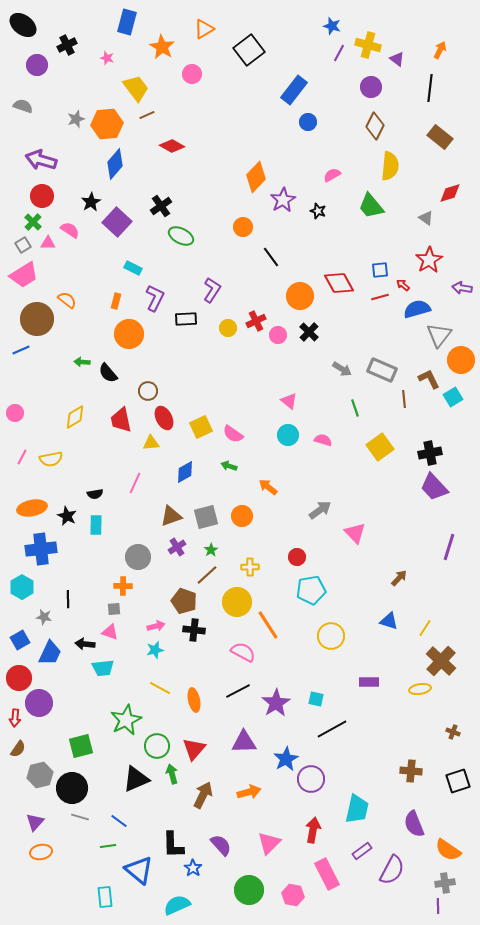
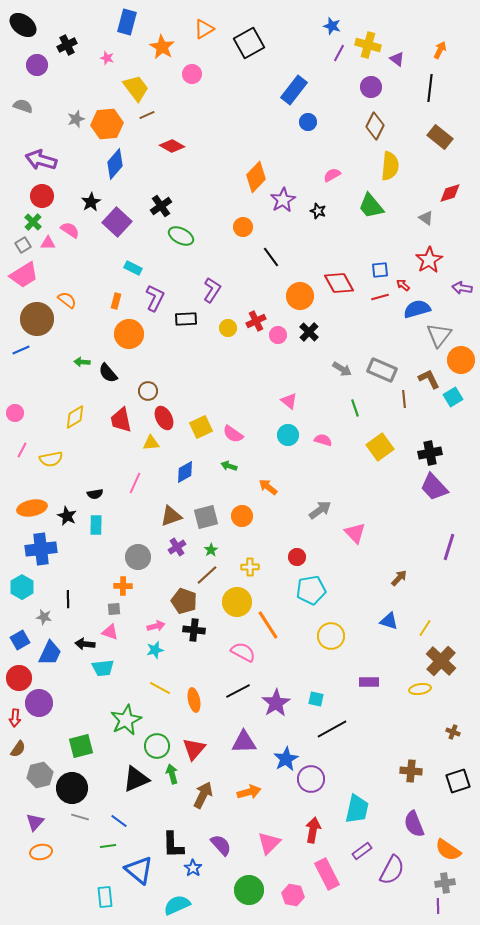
black square at (249, 50): moved 7 px up; rotated 8 degrees clockwise
pink line at (22, 457): moved 7 px up
